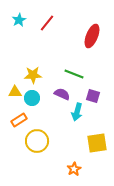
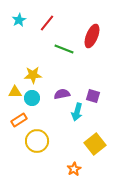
green line: moved 10 px left, 25 px up
purple semicircle: rotated 35 degrees counterclockwise
yellow square: moved 2 px left, 1 px down; rotated 30 degrees counterclockwise
